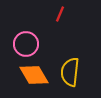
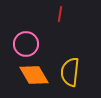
red line: rotated 14 degrees counterclockwise
